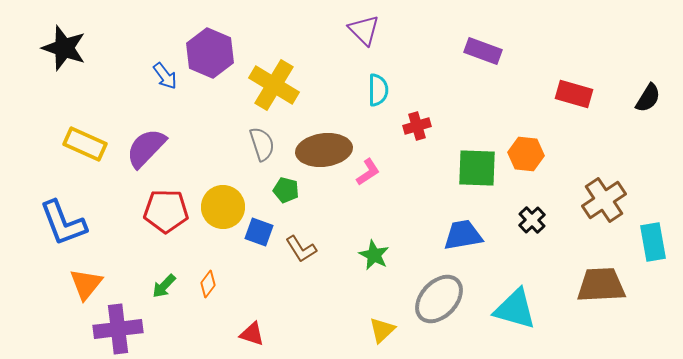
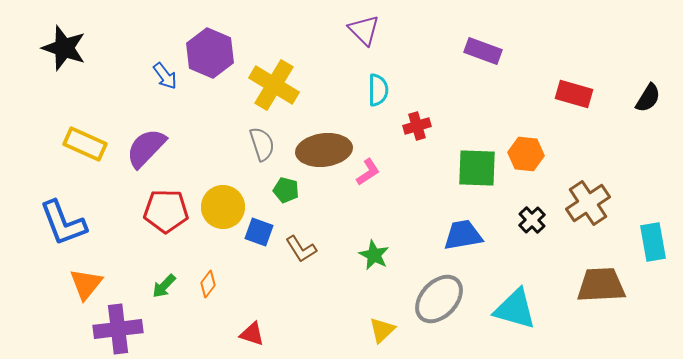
brown cross: moved 16 px left, 3 px down
